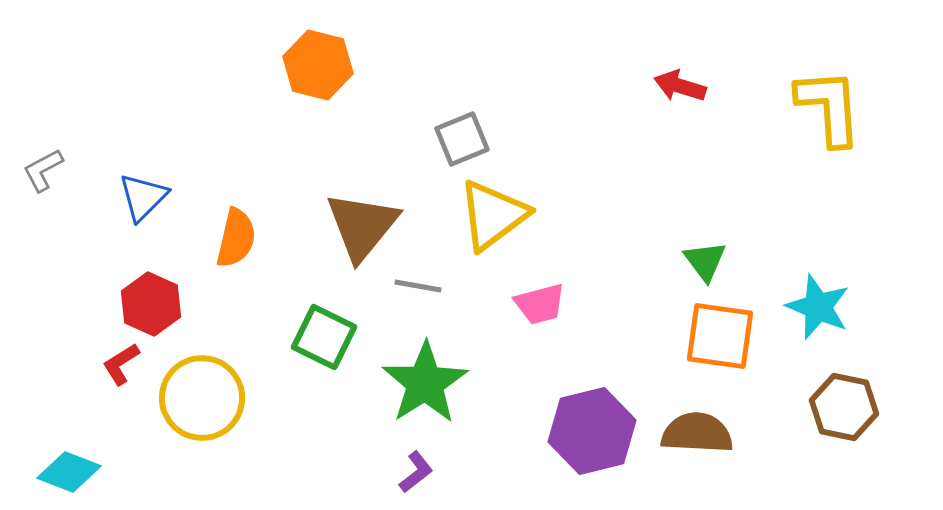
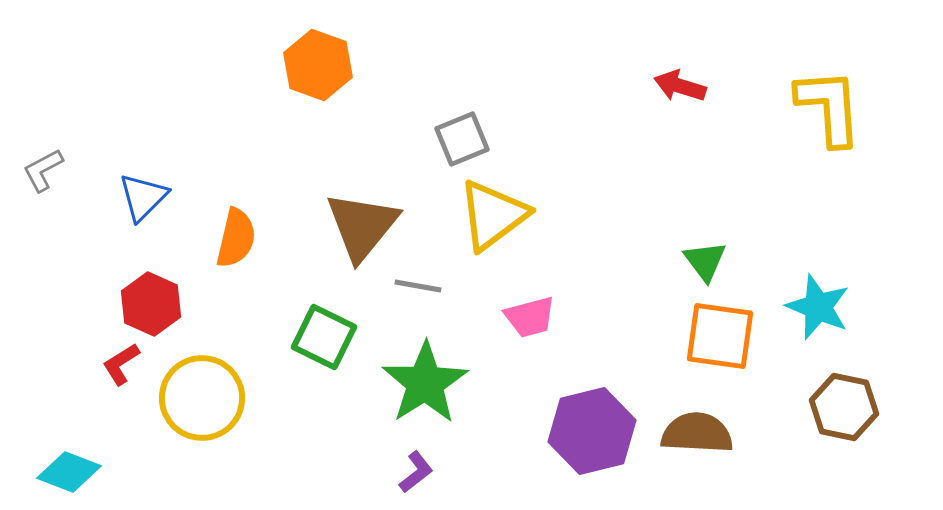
orange hexagon: rotated 6 degrees clockwise
pink trapezoid: moved 10 px left, 13 px down
